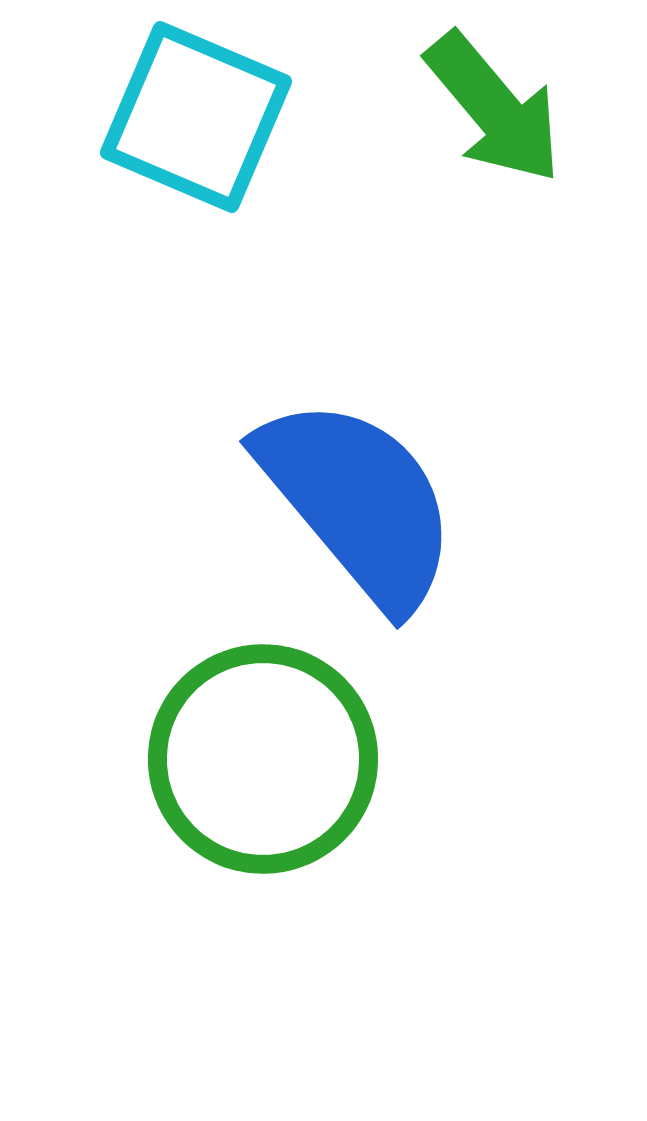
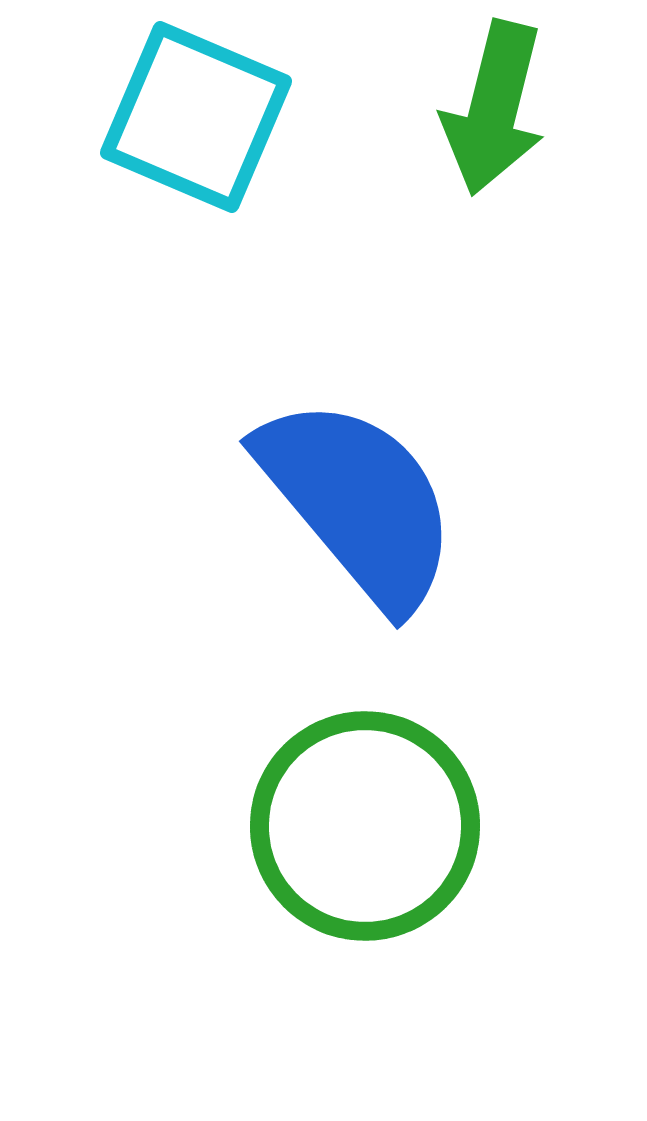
green arrow: rotated 54 degrees clockwise
green circle: moved 102 px right, 67 px down
